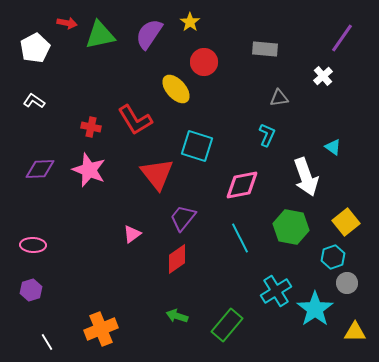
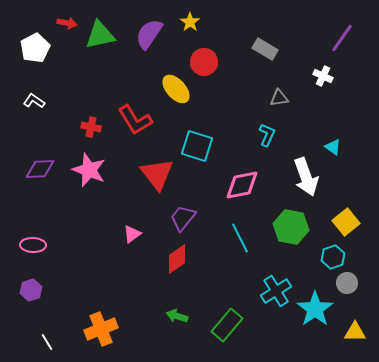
gray rectangle: rotated 25 degrees clockwise
white cross: rotated 24 degrees counterclockwise
